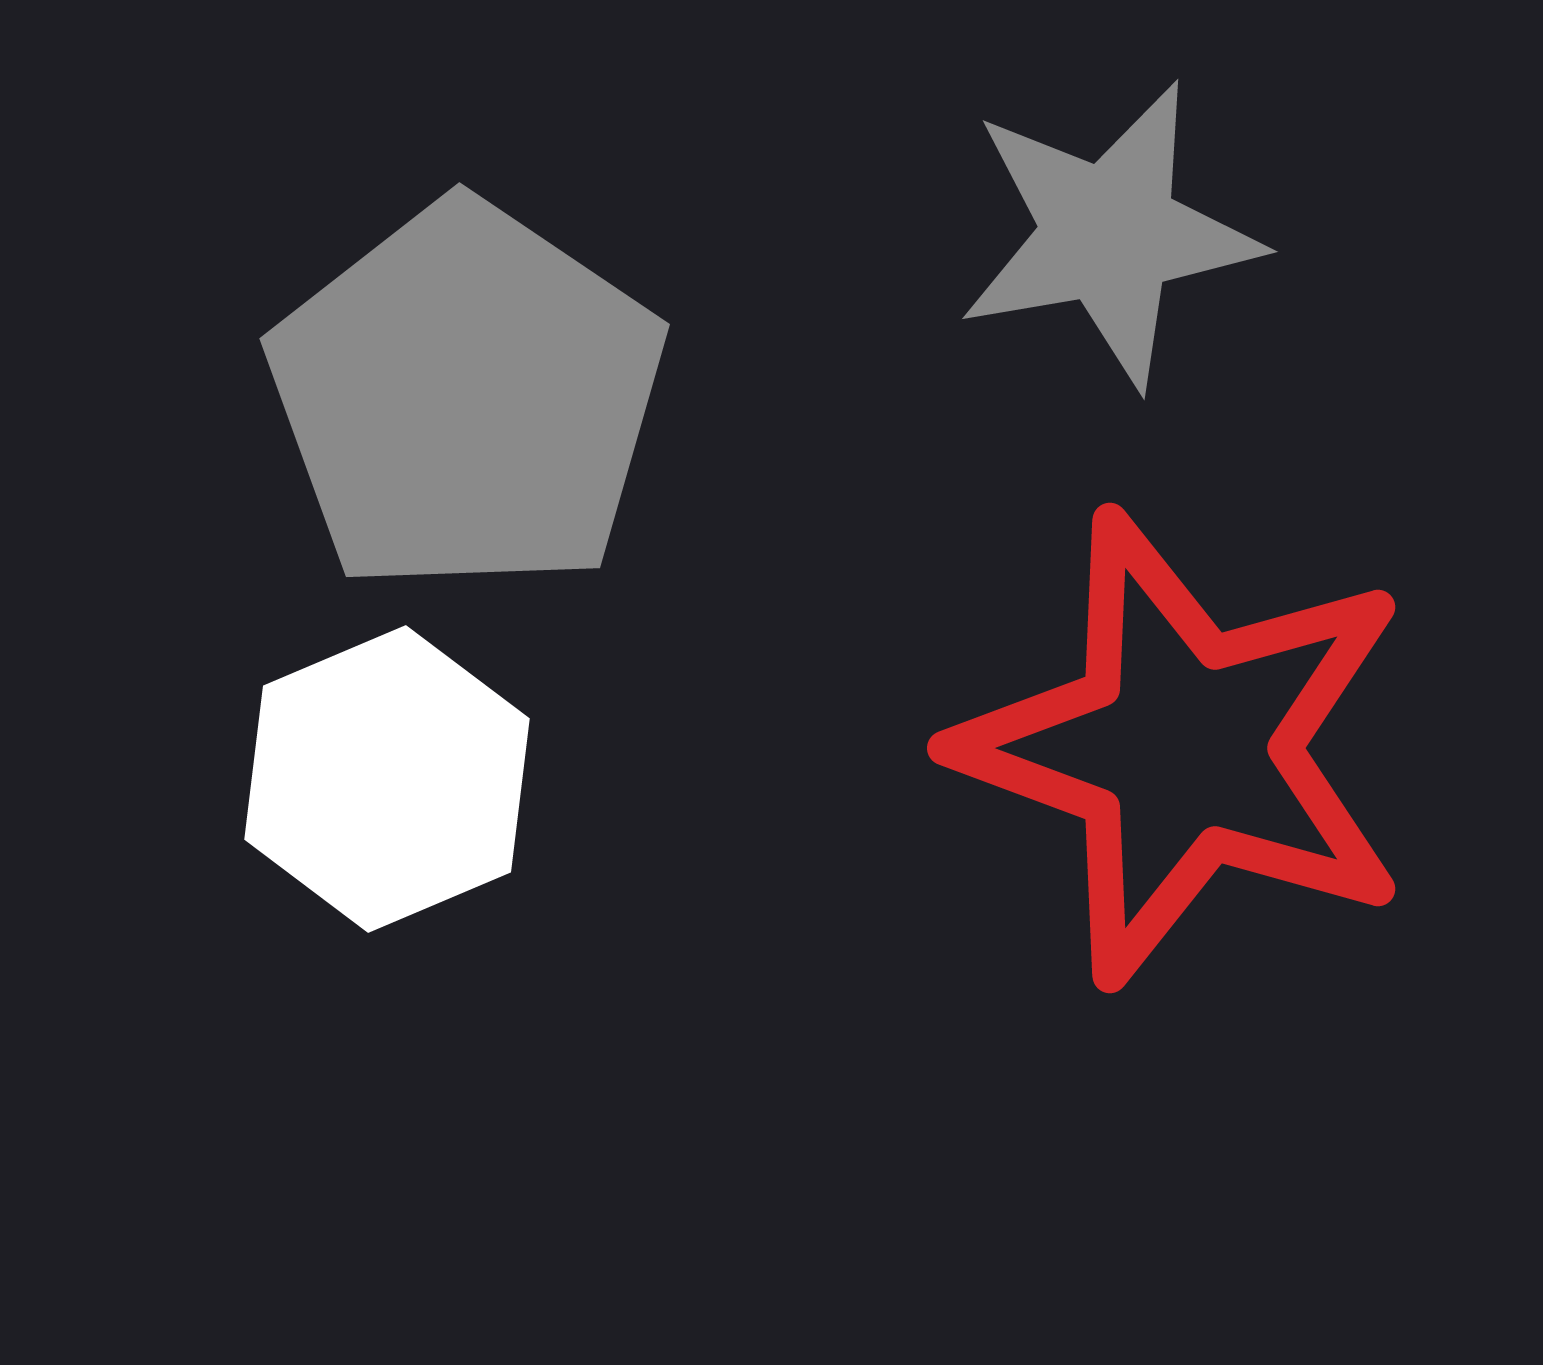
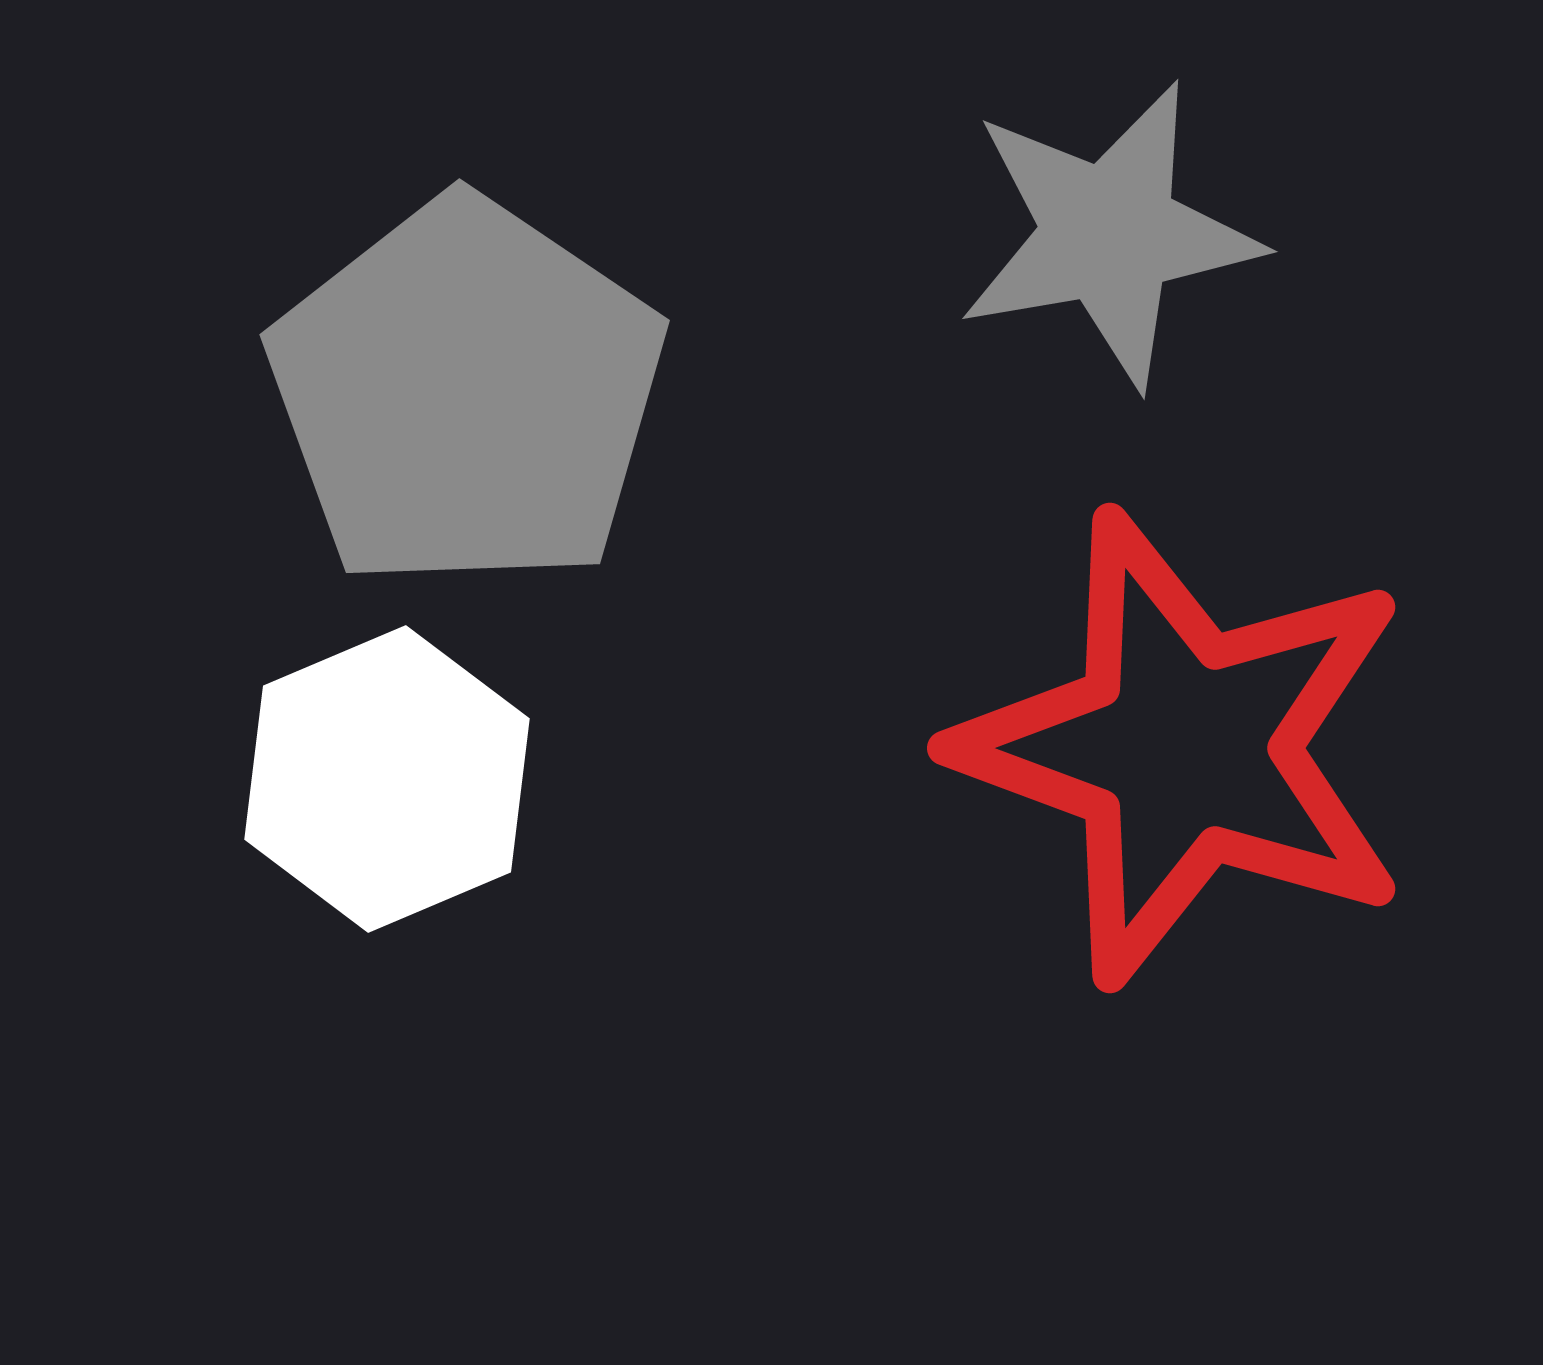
gray pentagon: moved 4 px up
